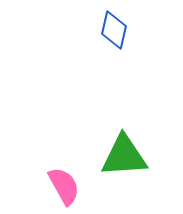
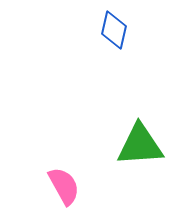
green triangle: moved 16 px right, 11 px up
